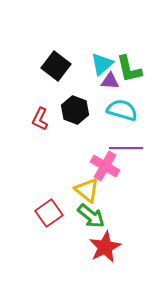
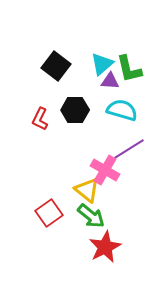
black hexagon: rotated 20 degrees counterclockwise
purple line: moved 3 px right, 1 px down; rotated 32 degrees counterclockwise
pink cross: moved 4 px down
